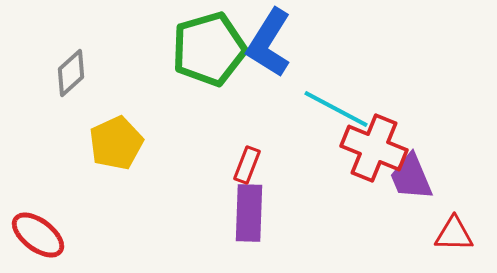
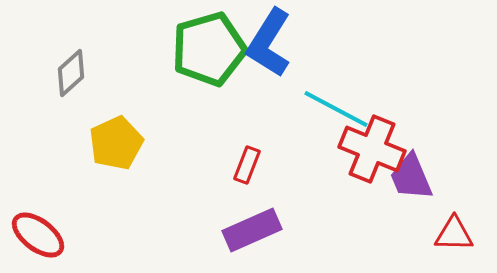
red cross: moved 2 px left, 1 px down
purple rectangle: moved 3 px right, 17 px down; rotated 64 degrees clockwise
